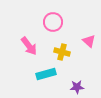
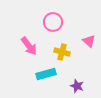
purple star: moved 1 px up; rotated 24 degrees clockwise
